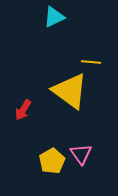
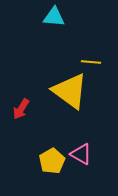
cyan triangle: rotated 30 degrees clockwise
red arrow: moved 2 px left, 1 px up
pink triangle: rotated 25 degrees counterclockwise
